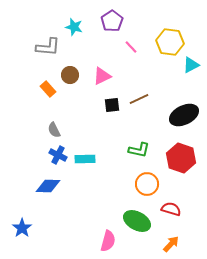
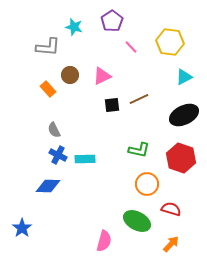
cyan triangle: moved 7 px left, 12 px down
pink semicircle: moved 4 px left
